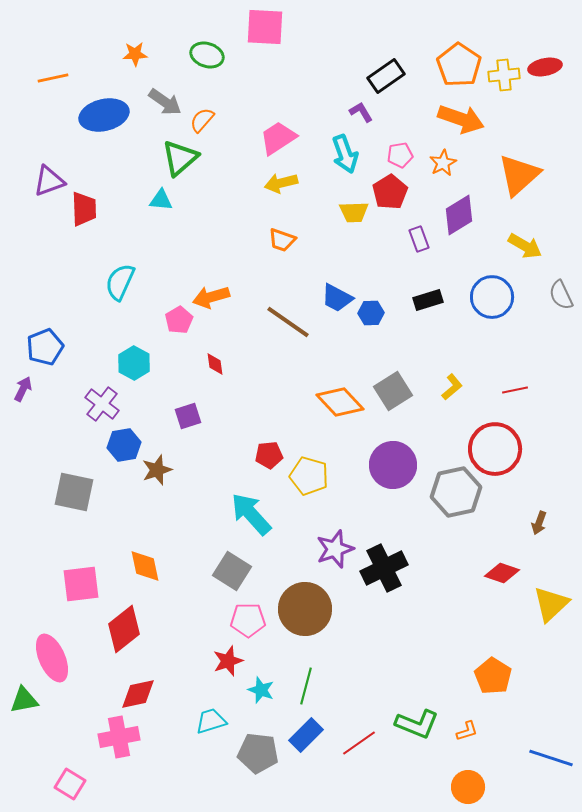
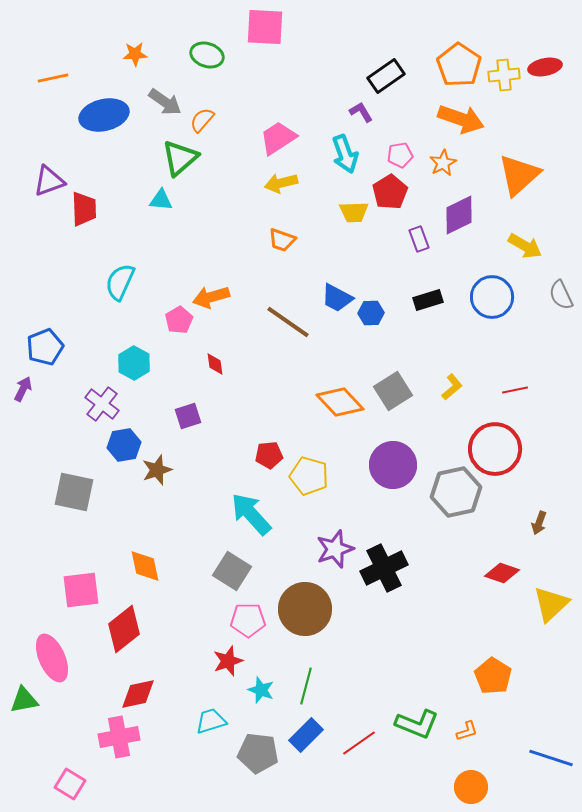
purple diamond at (459, 215): rotated 6 degrees clockwise
pink square at (81, 584): moved 6 px down
orange circle at (468, 787): moved 3 px right
